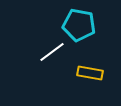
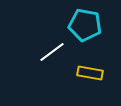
cyan pentagon: moved 6 px right
